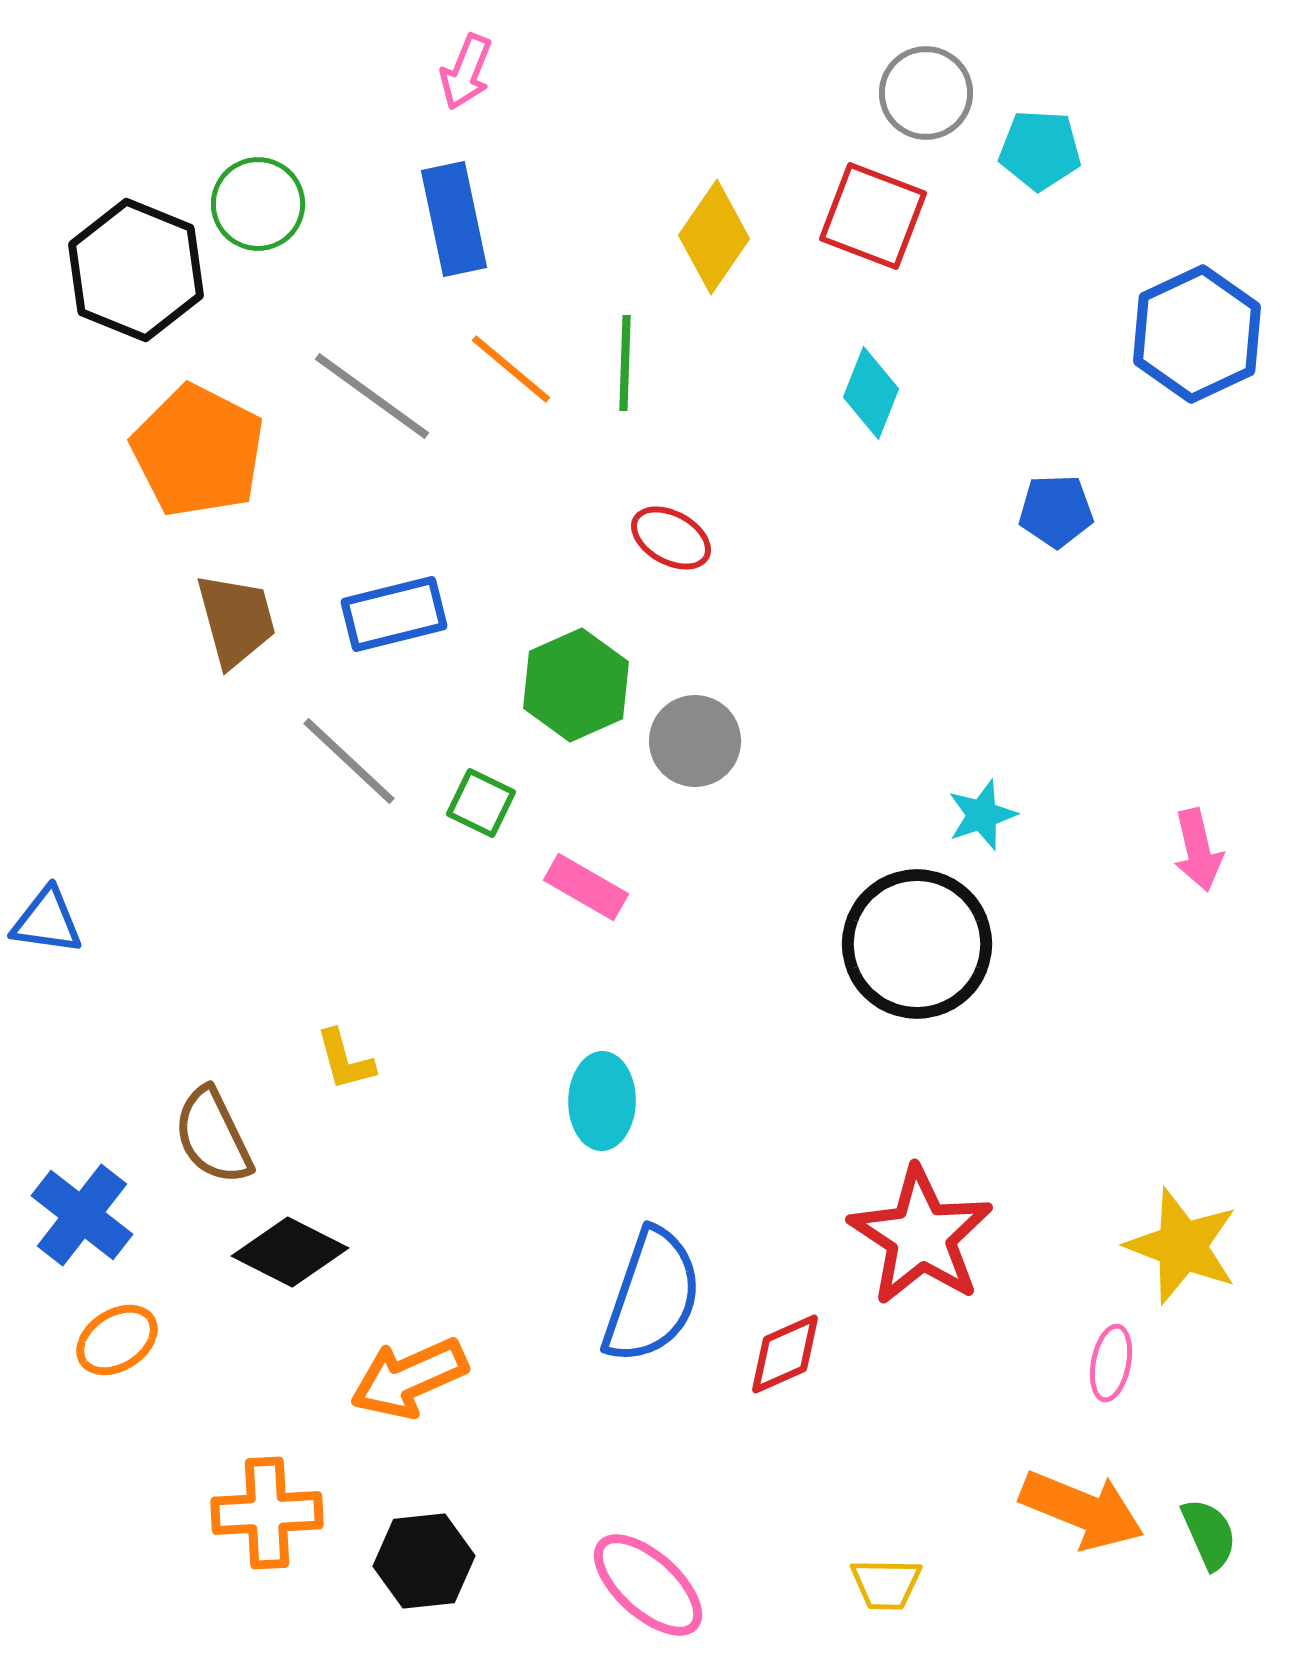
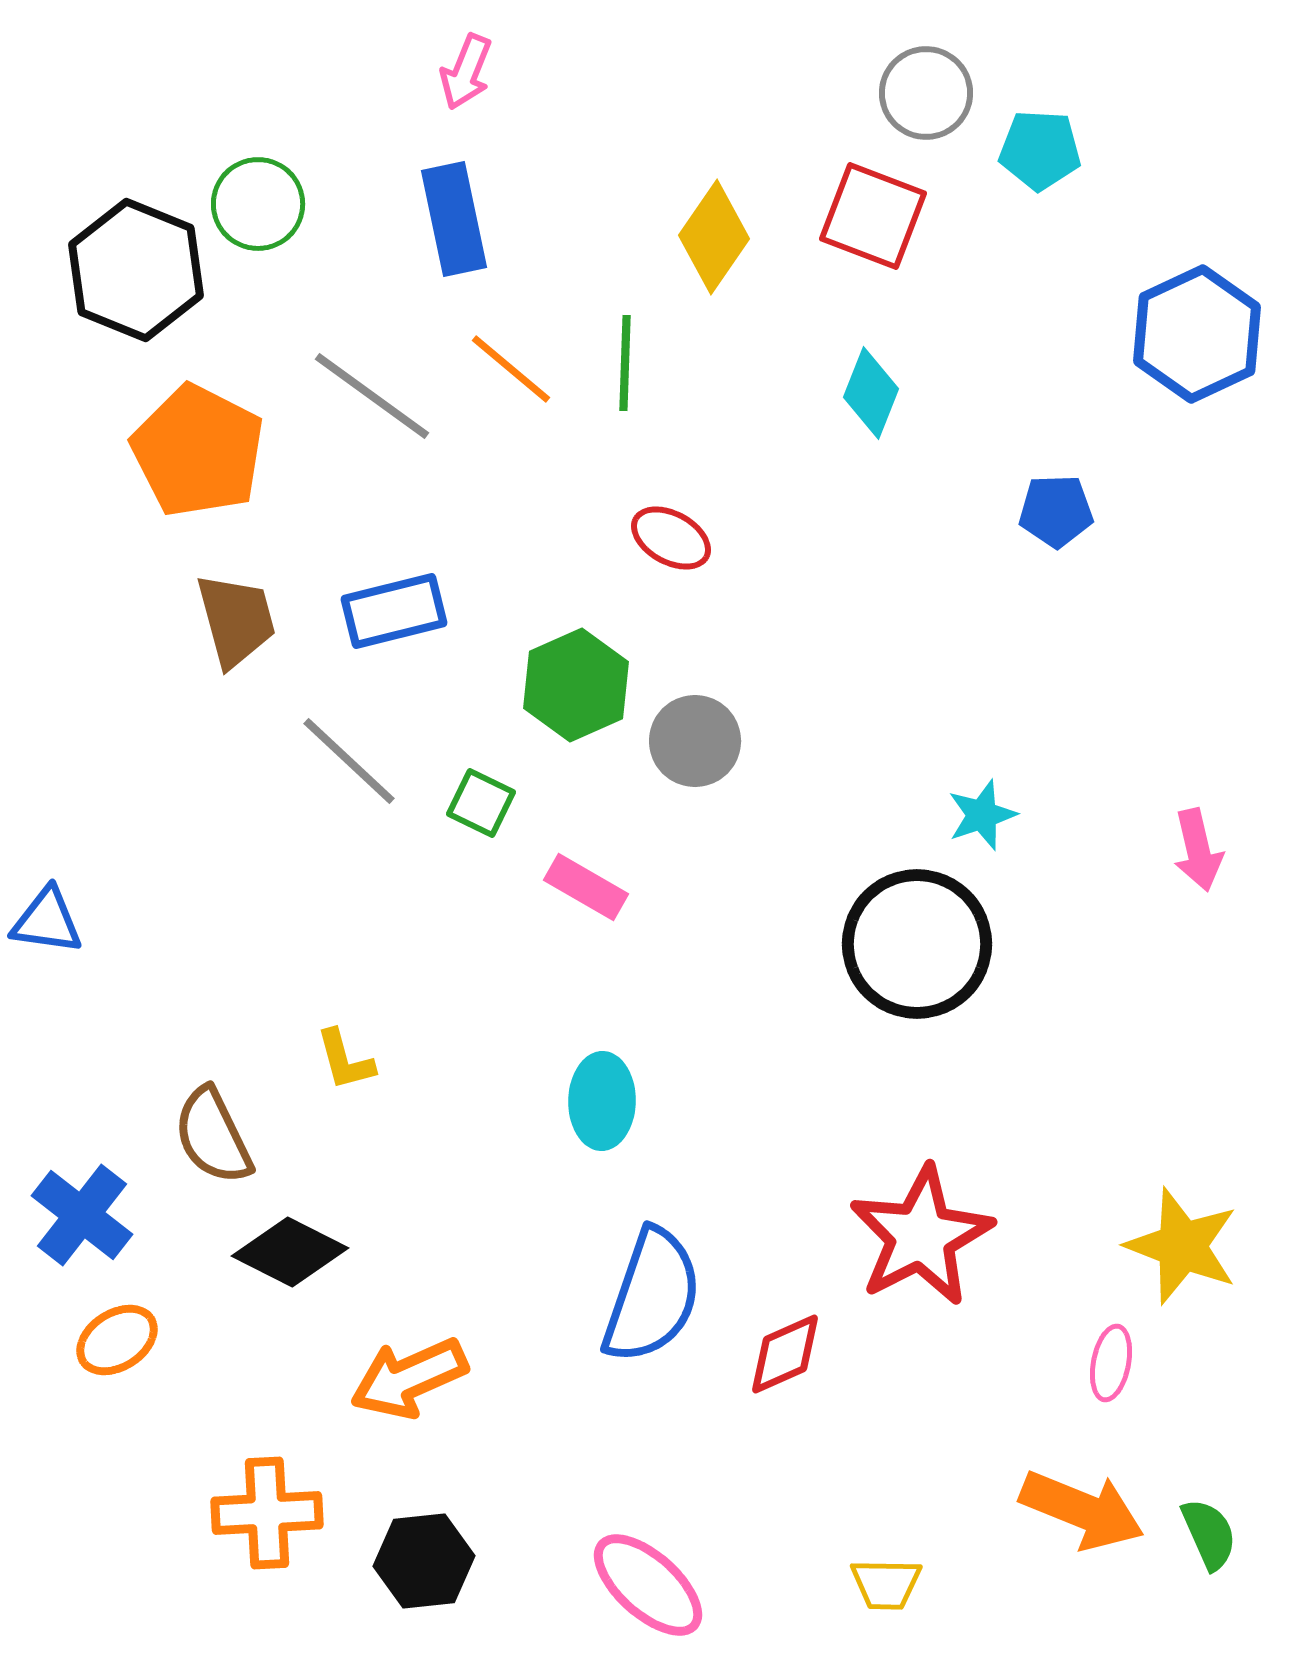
blue rectangle at (394, 614): moved 3 px up
red star at (921, 1236): rotated 12 degrees clockwise
